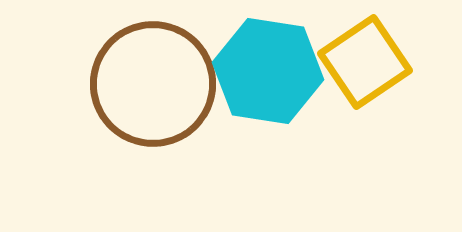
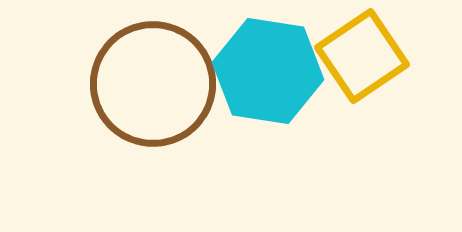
yellow square: moved 3 px left, 6 px up
